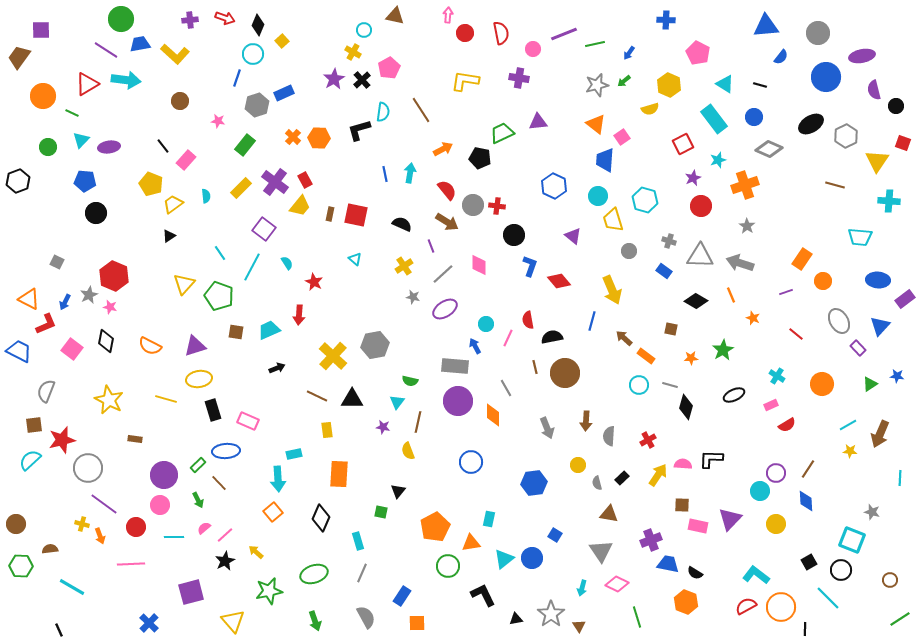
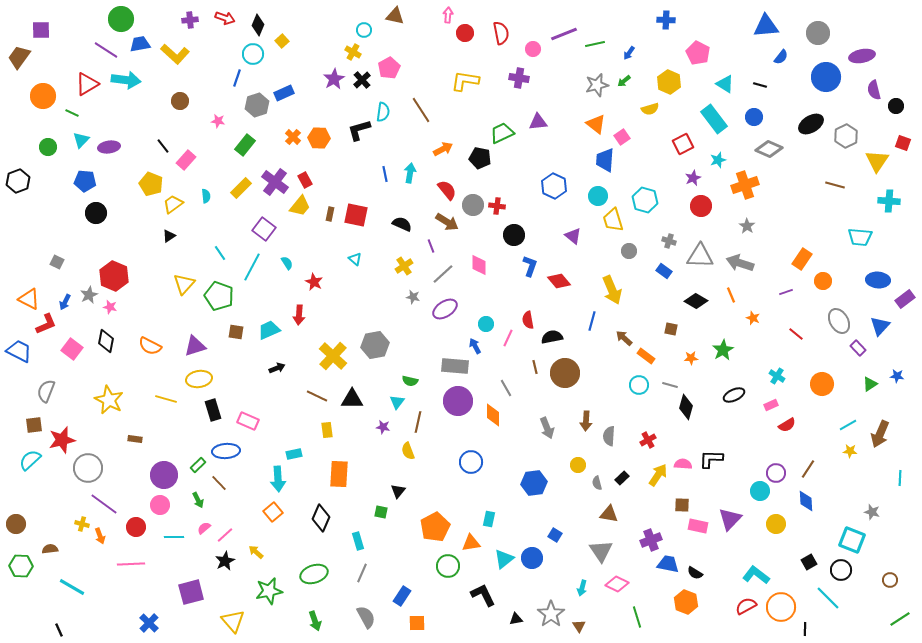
yellow hexagon at (669, 85): moved 3 px up
